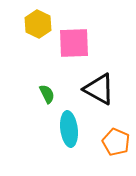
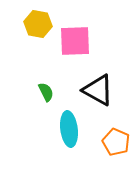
yellow hexagon: rotated 16 degrees counterclockwise
pink square: moved 1 px right, 2 px up
black triangle: moved 1 px left, 1 px down
green semicircle: moved 1 px left, 2 px up
